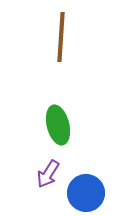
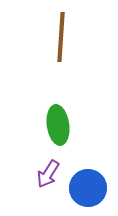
green ellipse: rotated 6 degrees clockwise
blue circle: moved 2 px right, 5 px up
